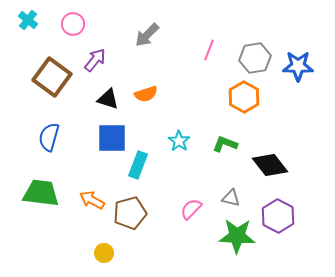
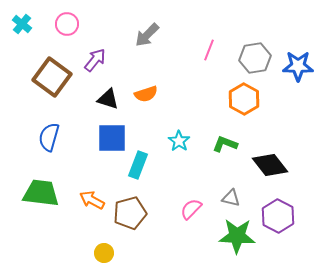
cyan cross: moved 6 px left, 4 px down
pink circle: moved 6 px left
orange hexagon: moved 2 px down
